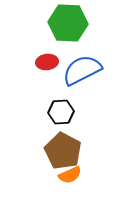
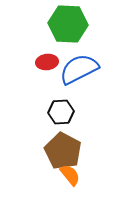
green hexagon: moved 1 px down
blue semicircle: moved 3 px left, 1 px up
orange semicircle: rotated 105 degrees counterclockwise
